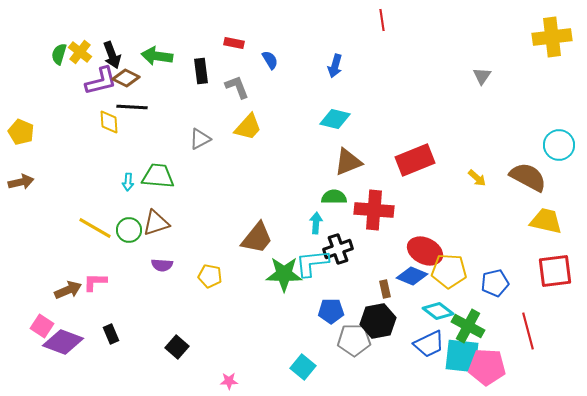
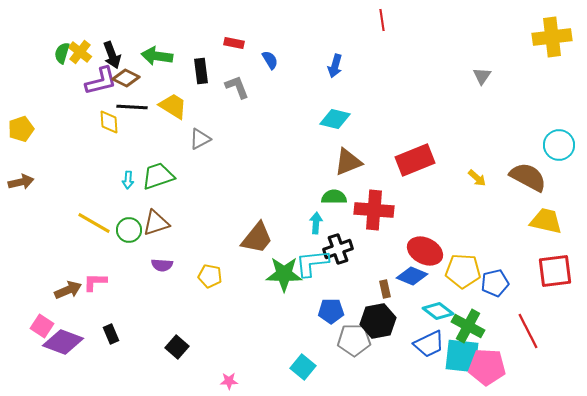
green semicircle at (59, 54): moved 3 px right, 1 px up
yellow trapezoid at (248, 127): moved 75 px left, 21 px up; rotated 100 degrees counterclockwise
yellow pentagon at (21, 132): moved 3 px up; rotated 30 degrees clockwise
green trapezoid at (158, 176): rotated 24 degrees counterclockwise
cyan arrow at (128, 182): moved 2 px up
yellow line at (95, 228): moved 1 px left, 5 px up
yellow pentagon at (449, 271): moved 14 px right
red line at (528, 331): rotated 12 degrees counterclockwise
